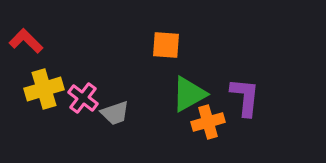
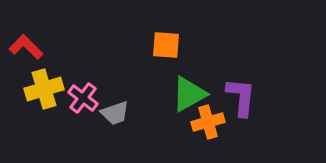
red L-shape: moved 6 px down
purple L-shape: moved 4 px left
